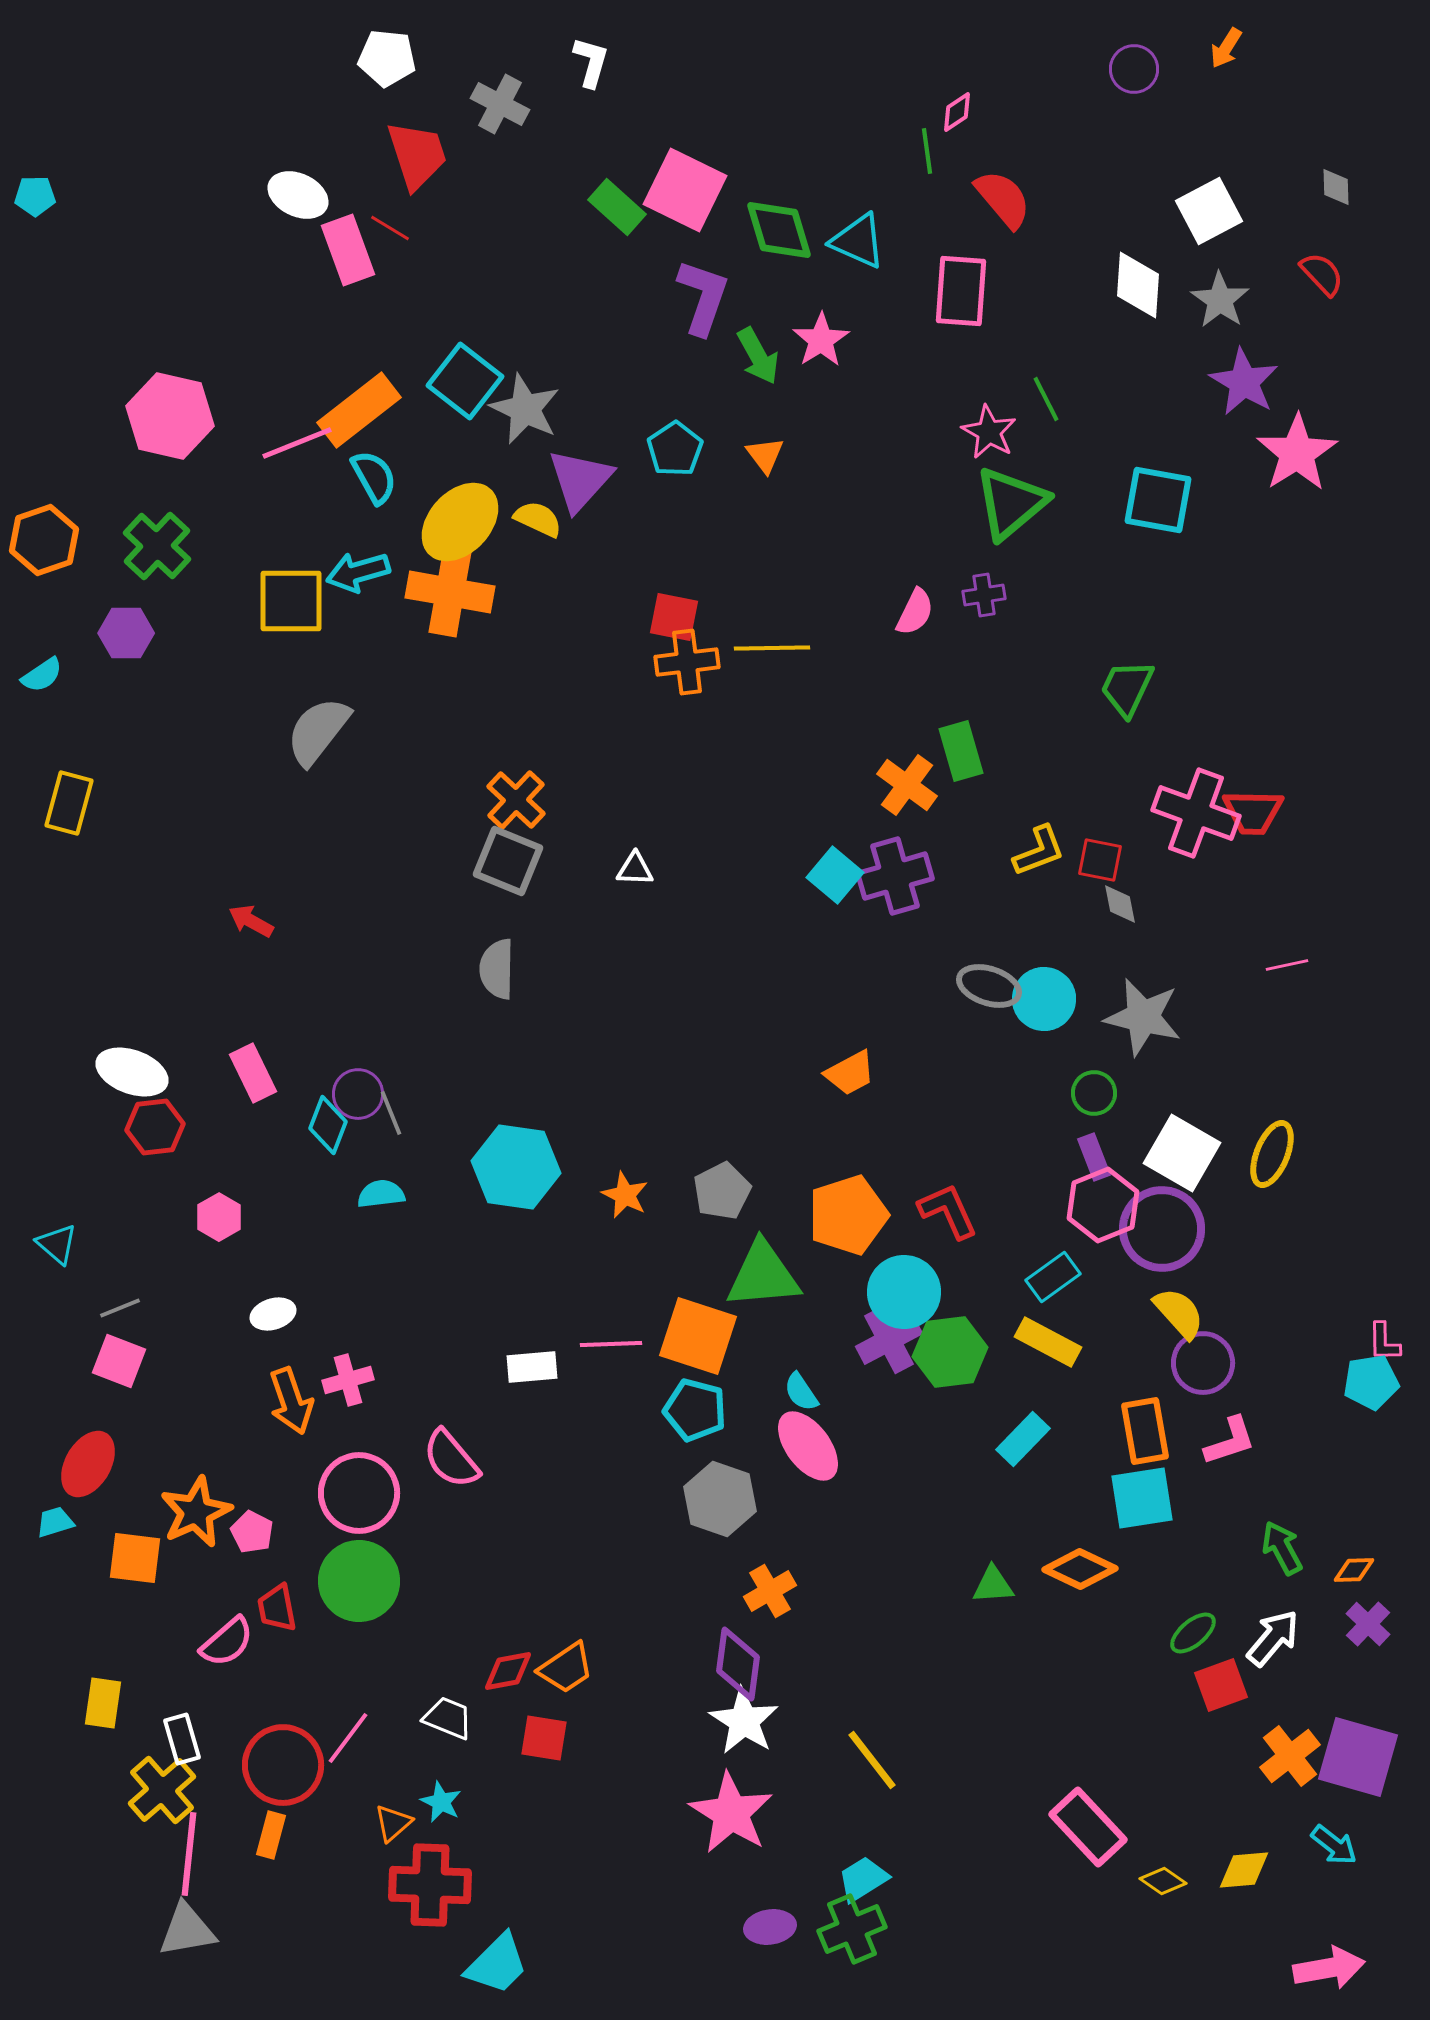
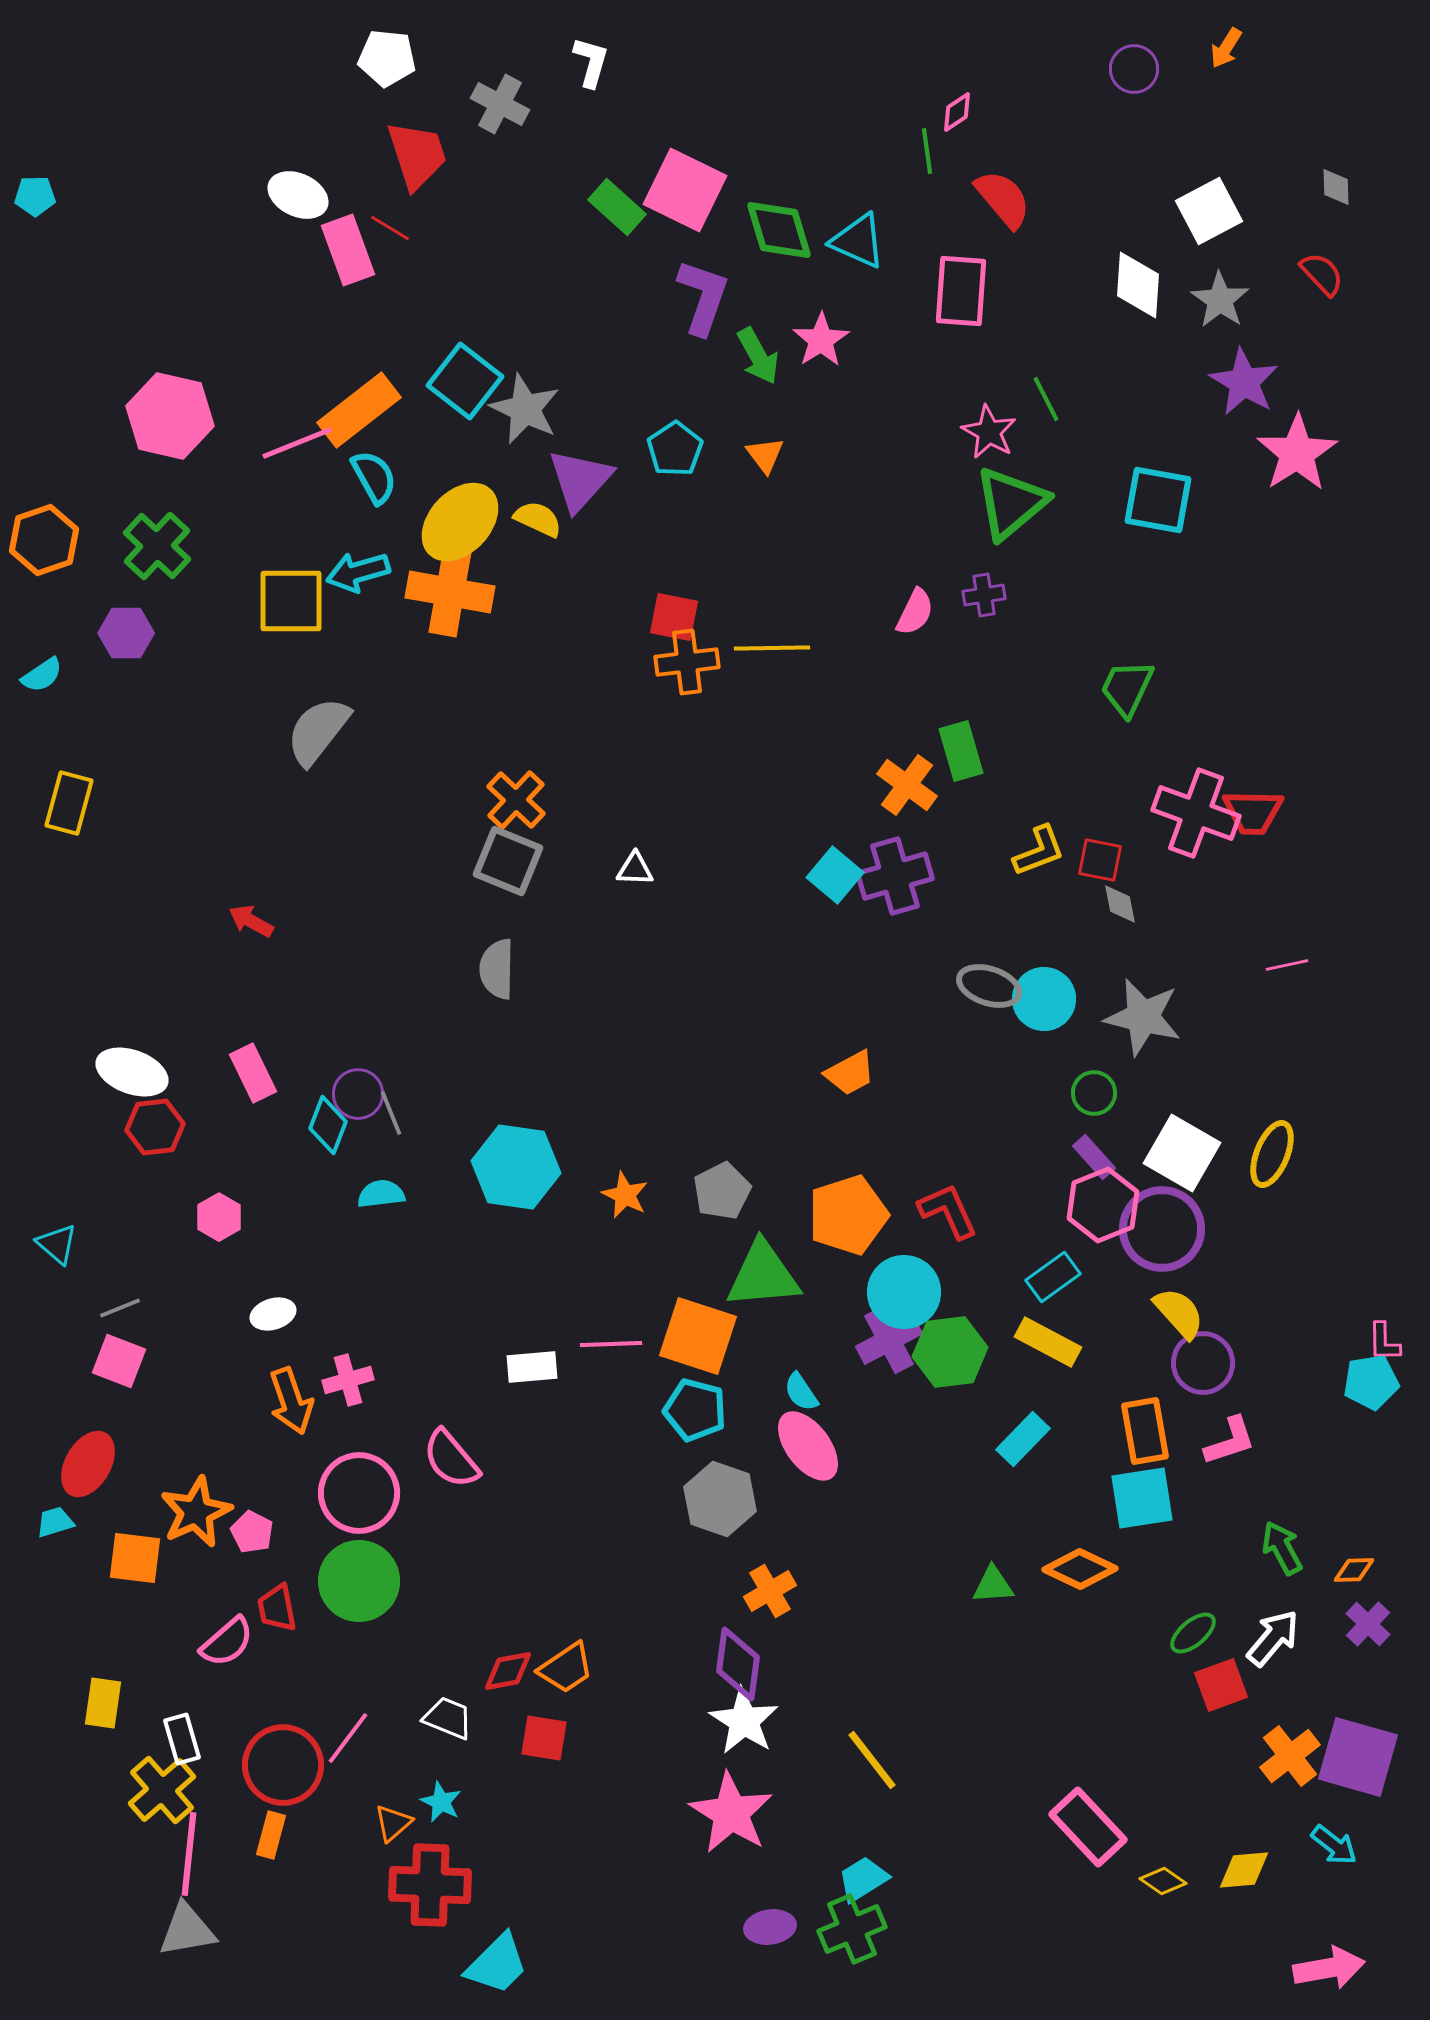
purple rectangle at (1094, 1157): rotated 21 degrees counterclockwise
